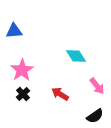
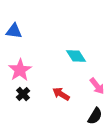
blue triangle: rotated 12 degrees clockwise
pink star: moved 2 px left
red arrow: moved 1 px right
black semicircle: rotated 24 degrees counterclockwise
